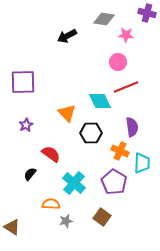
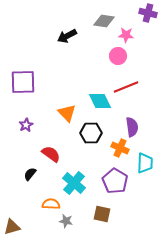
purple cross: moved 1 px right
gray diamond: moved 2 px down
pink circle: moved 6 px up
orange cross: moved 3 px up
cyan trapezoid: moved 3 px right
purple pentagon: moved 1 px right, 1 px up
brown square: moved 3 px up; rotated 24 degrees counterclockwise
gray star: rotated 24 degrees clockwise
brown triangle: rotated 48 degrees counterclockwise
